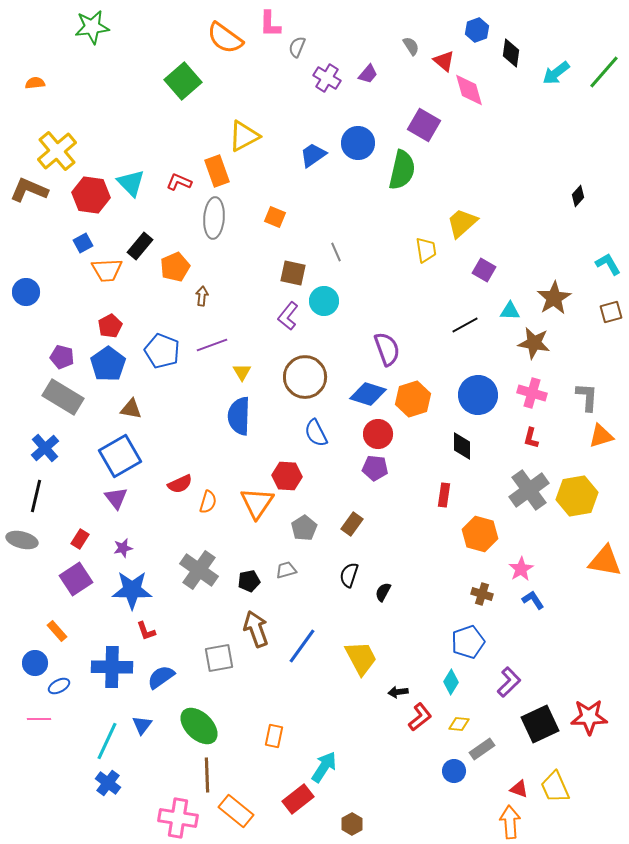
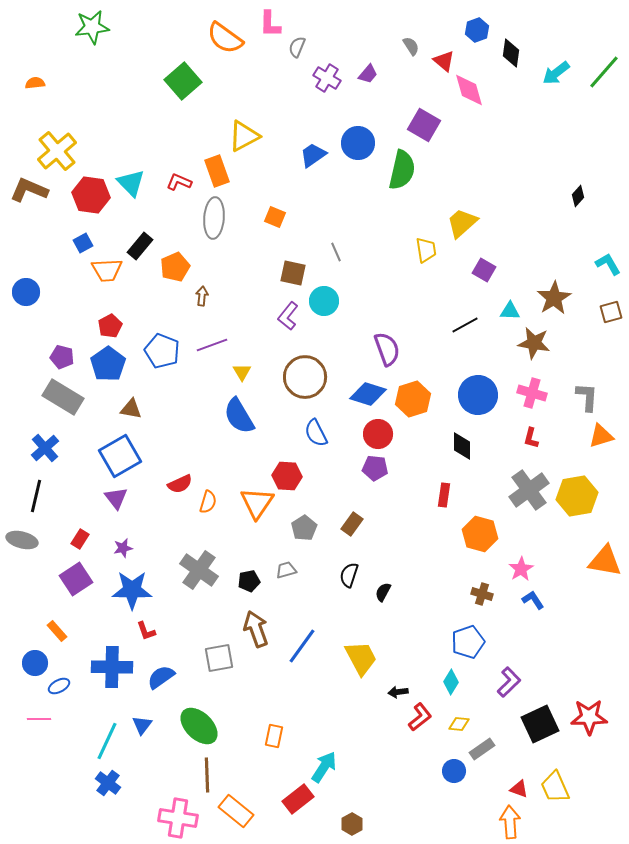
blue semicircle at (239, 416): rotated 33 degrees counterclockwise
